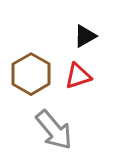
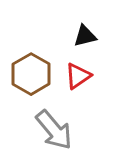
black triangle: rotated 15 degrees clockwise
red triangle: rotated 16 degrees counterclockwise
